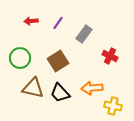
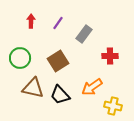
red arrow: rotated 96 degrees clockwise
red cross: rotated 28 degrees counterclockwise
orange arrow: moved 1 px up; rotated 30 degrees counterclockwise
black trapezoid: moved 2 px down
